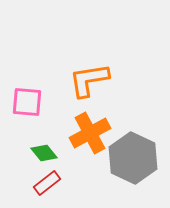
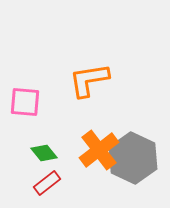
pink square: moved 2 px left
orange cross: moved 9 px right, 17 px down; rotated 9 degrees counterclockwise
